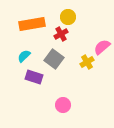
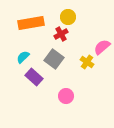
orange rectangle: moved 1 px left, 1 px up
cyan semicircle: moved 1 px left, 1 px down
yellow cross: rotated 24 degrees counterclockwise
purple rectangle: rotated 24 degrees clockwise
pink circle: moved 3 px right, 9 px up
